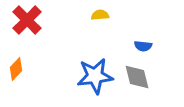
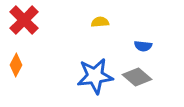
yellow semicircle: moved 7 px down
red cross: moved 3 px left
orange diamond: moved 4 px up; rotated 15 degrees counterclockwise
gray diamond: rotated 36 degrees counterclockwise
